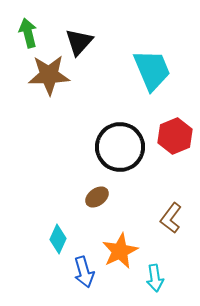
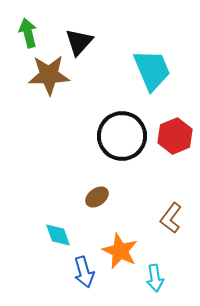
black circle: moved 2 px right, 11 px up
cyan diamond: moved 4 px up; rotated 44 degrees counterclockwise
orange star: rotated 21 degrees counterclockwise
